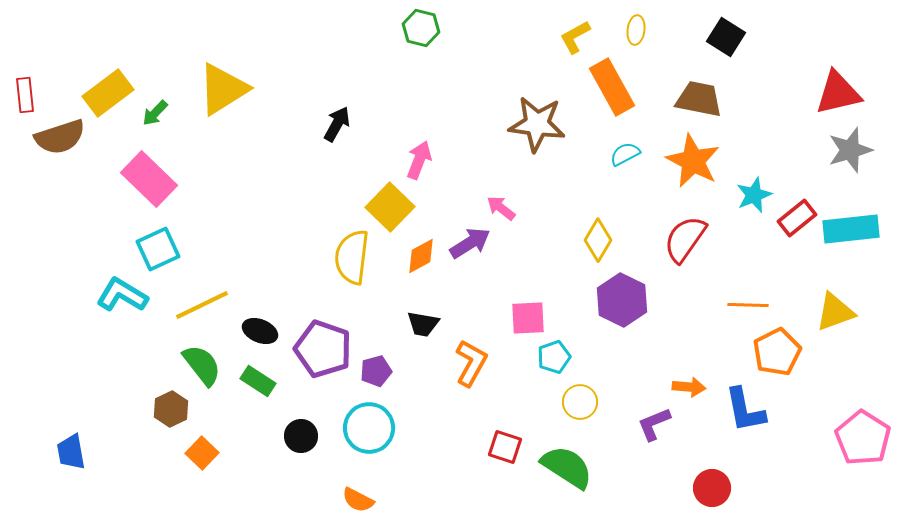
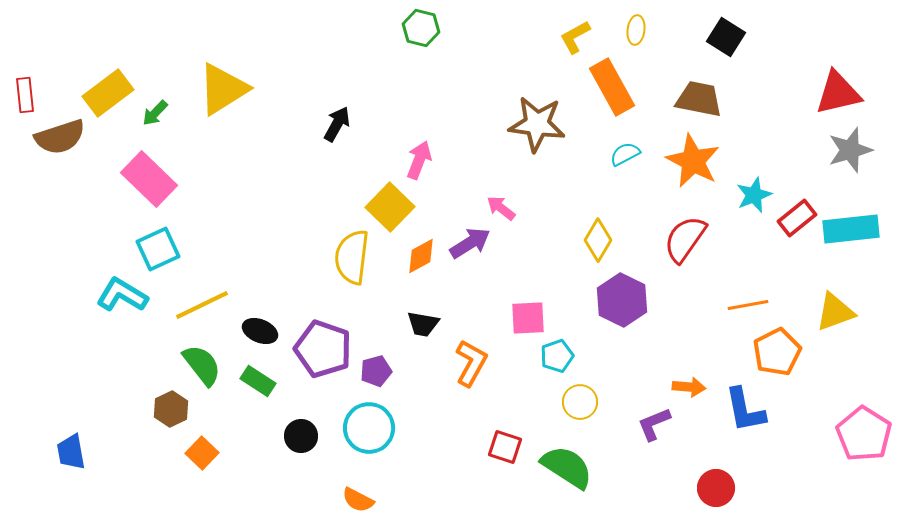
orange line at (748, 305): rotated 12 degrees counterclockwise
cyan pentagon at (554, 357): moved 3 px right, 1 px up
pink pentagon at (863, 438): moved 1 px right, 4 px up
red circle at (712, 488): moved 4 px right
